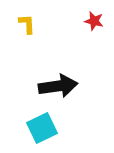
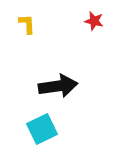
cyan square: moved 1 px down
